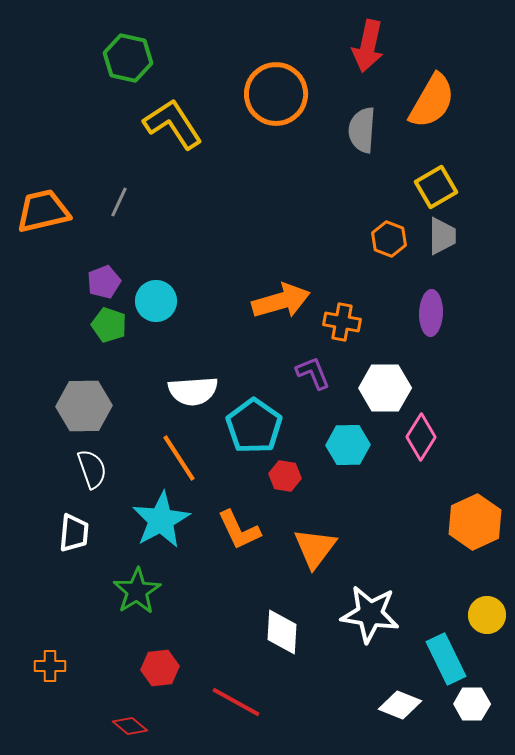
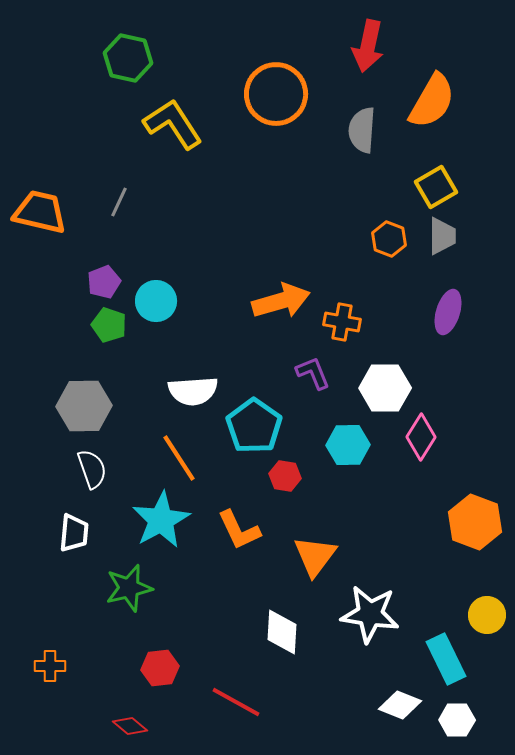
orange trapezoid at (43, 211): moved 3 px left, 1 px down; rotated 26 degrees clockwise
purple ellipse at (431, 313): moved 17 px right, 1 px up; rotated 15 degrees clockwise
orange hexagon at (475, 522): rotated 14 degrees counterclockwise
orange triangle at (315, 548): moved 8 px down
green star at (137, 591): moved 8 px left, 3 px up; rotated 18 degrees clockwise
white hexagon at (472, 704): moved 15 px left, 16 px down
